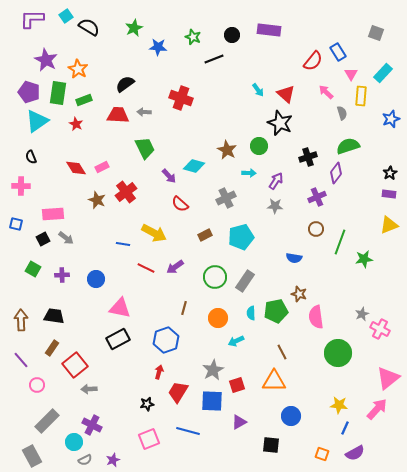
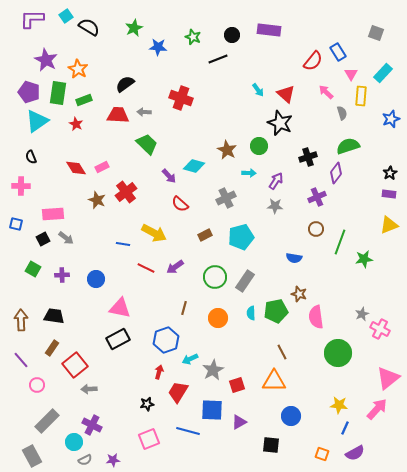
black line at (214, 59): moved 4 px right
green trapezoid at (145, 148): moved 2 px right, 4 px up; rotated 20 degrees counterclockwise
cyan arrow at (236, 341): moved 46 px left, 18 px down
blue square at (212, 401): moved 9 px down
purple star at (113, 460): rotated 16 degrees clockwise
